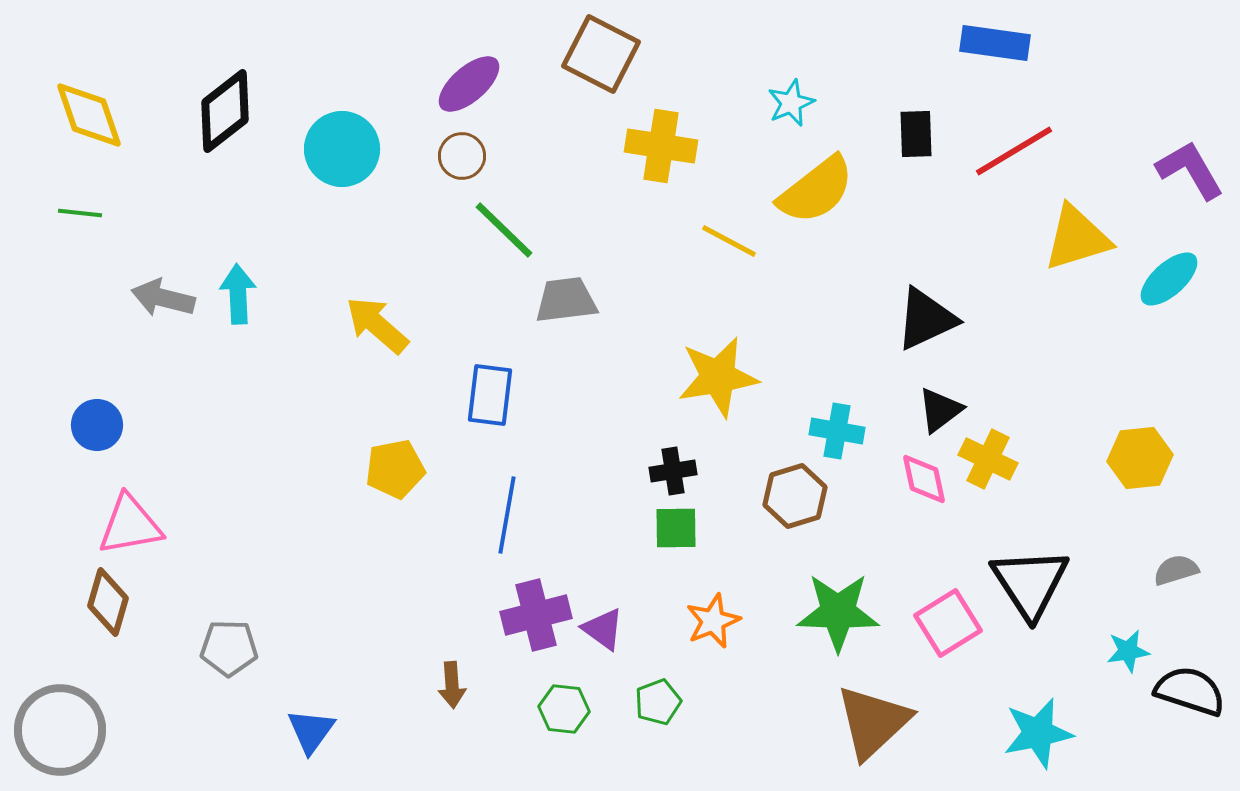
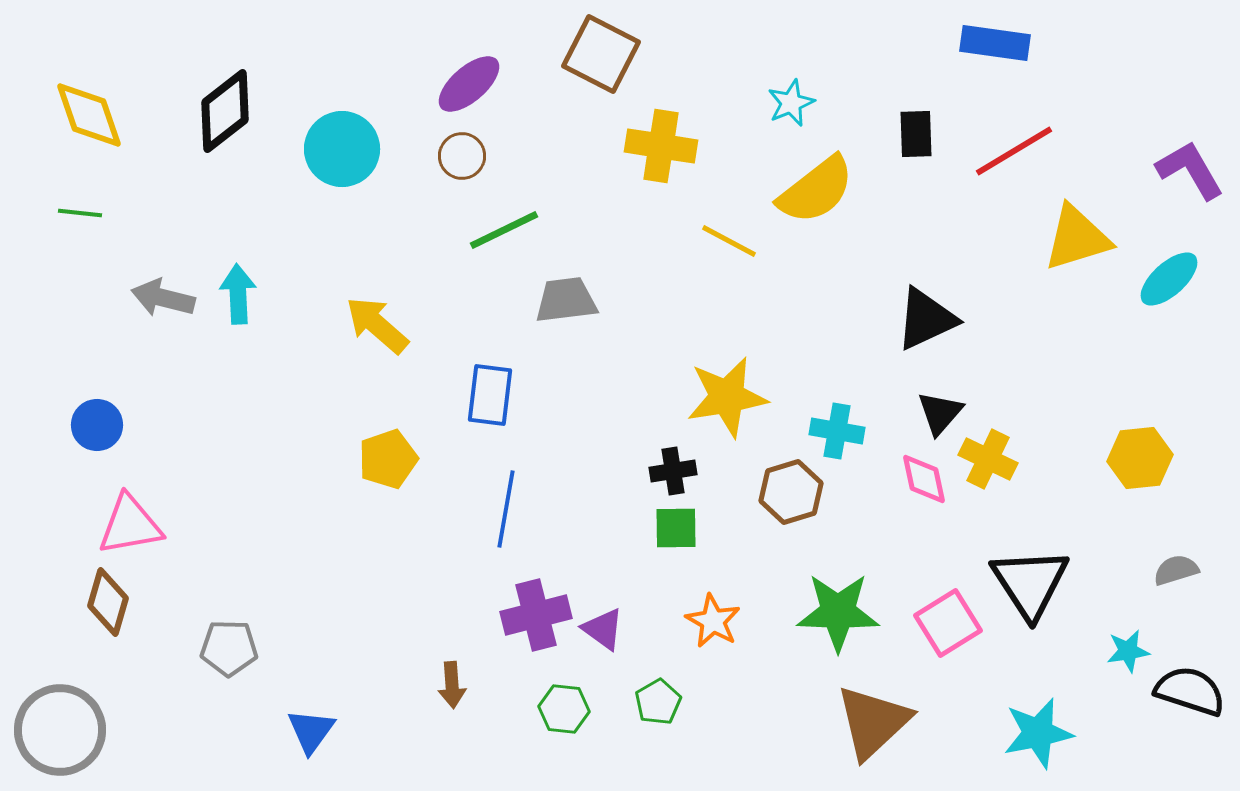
green line at (504, 230): rotated 70 degrees counterclockwise
yellow star at (718, 377): moved 9 px right, 20 px down
black triangle at (940, 410): moved 3 px down; rotated 12 degrees counterclockwise
yellow pentagon at (395, 469): moved 7 px left, 10 px up; rotated 8 degrees counterclockwise
brown hexagon at (795, 496): moved 4 px left, 4 px up
blue line at (507, 515): moved 1 px left, 6 px up
orange star at (713, 621): rotated 20 degrees counterclockwise
green pentagon at (658, 702): rotated 9 degrees counterclockwise
